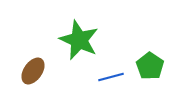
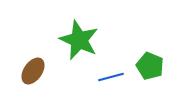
green pentagon: rotated 12 degrees counterclockwise
